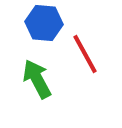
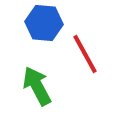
green arrow: moved 7 px down
